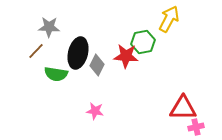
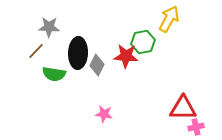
black ellipse: rotated 12 degrees counterclockwise
green semicircle: moved 2 px left
pink star: moved 9 px right, 3 px down
